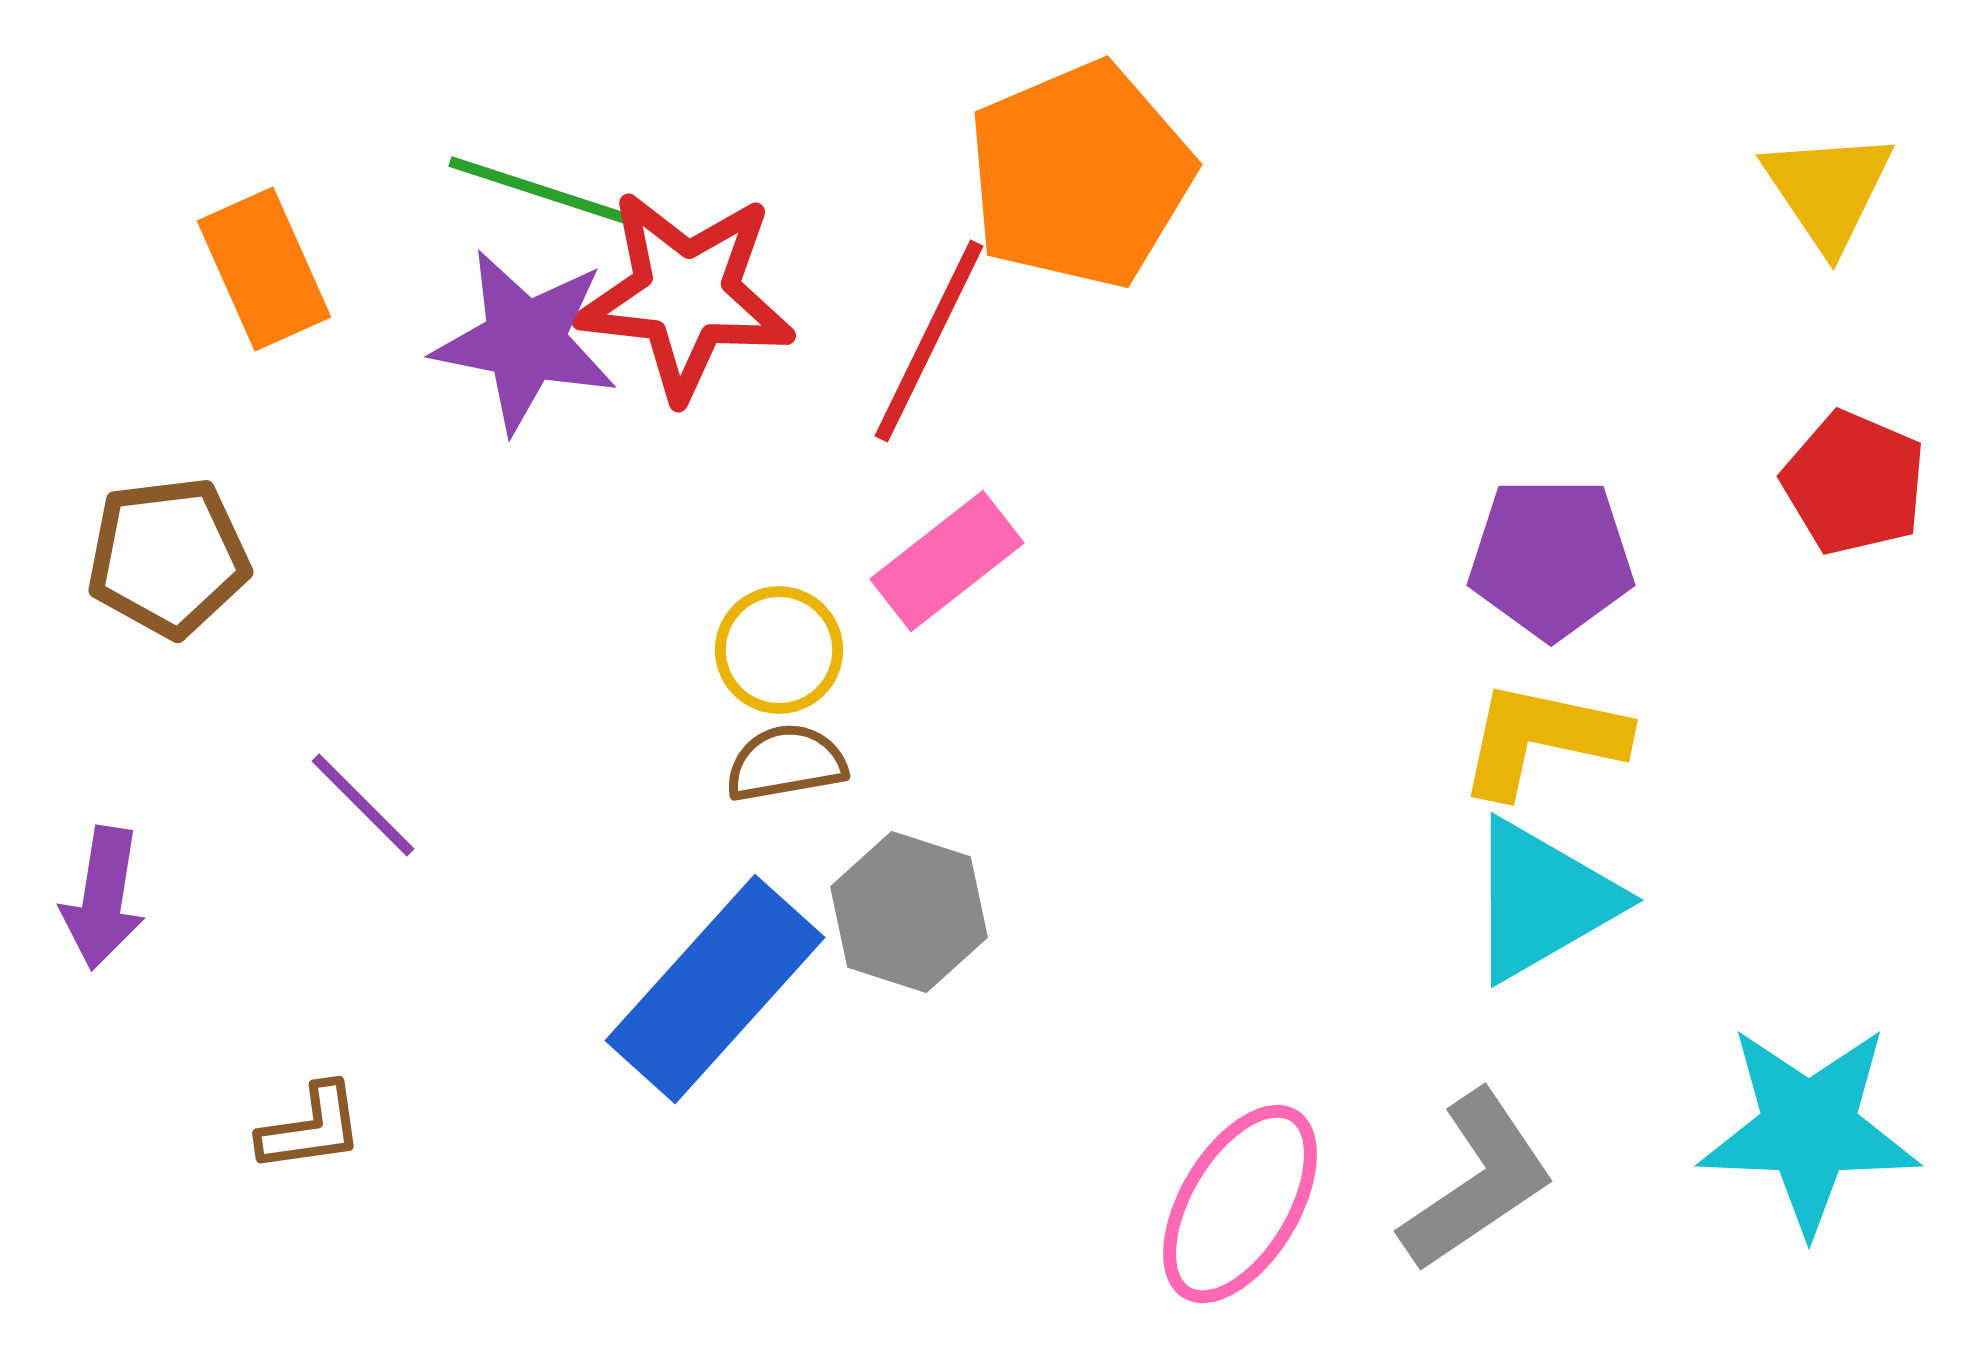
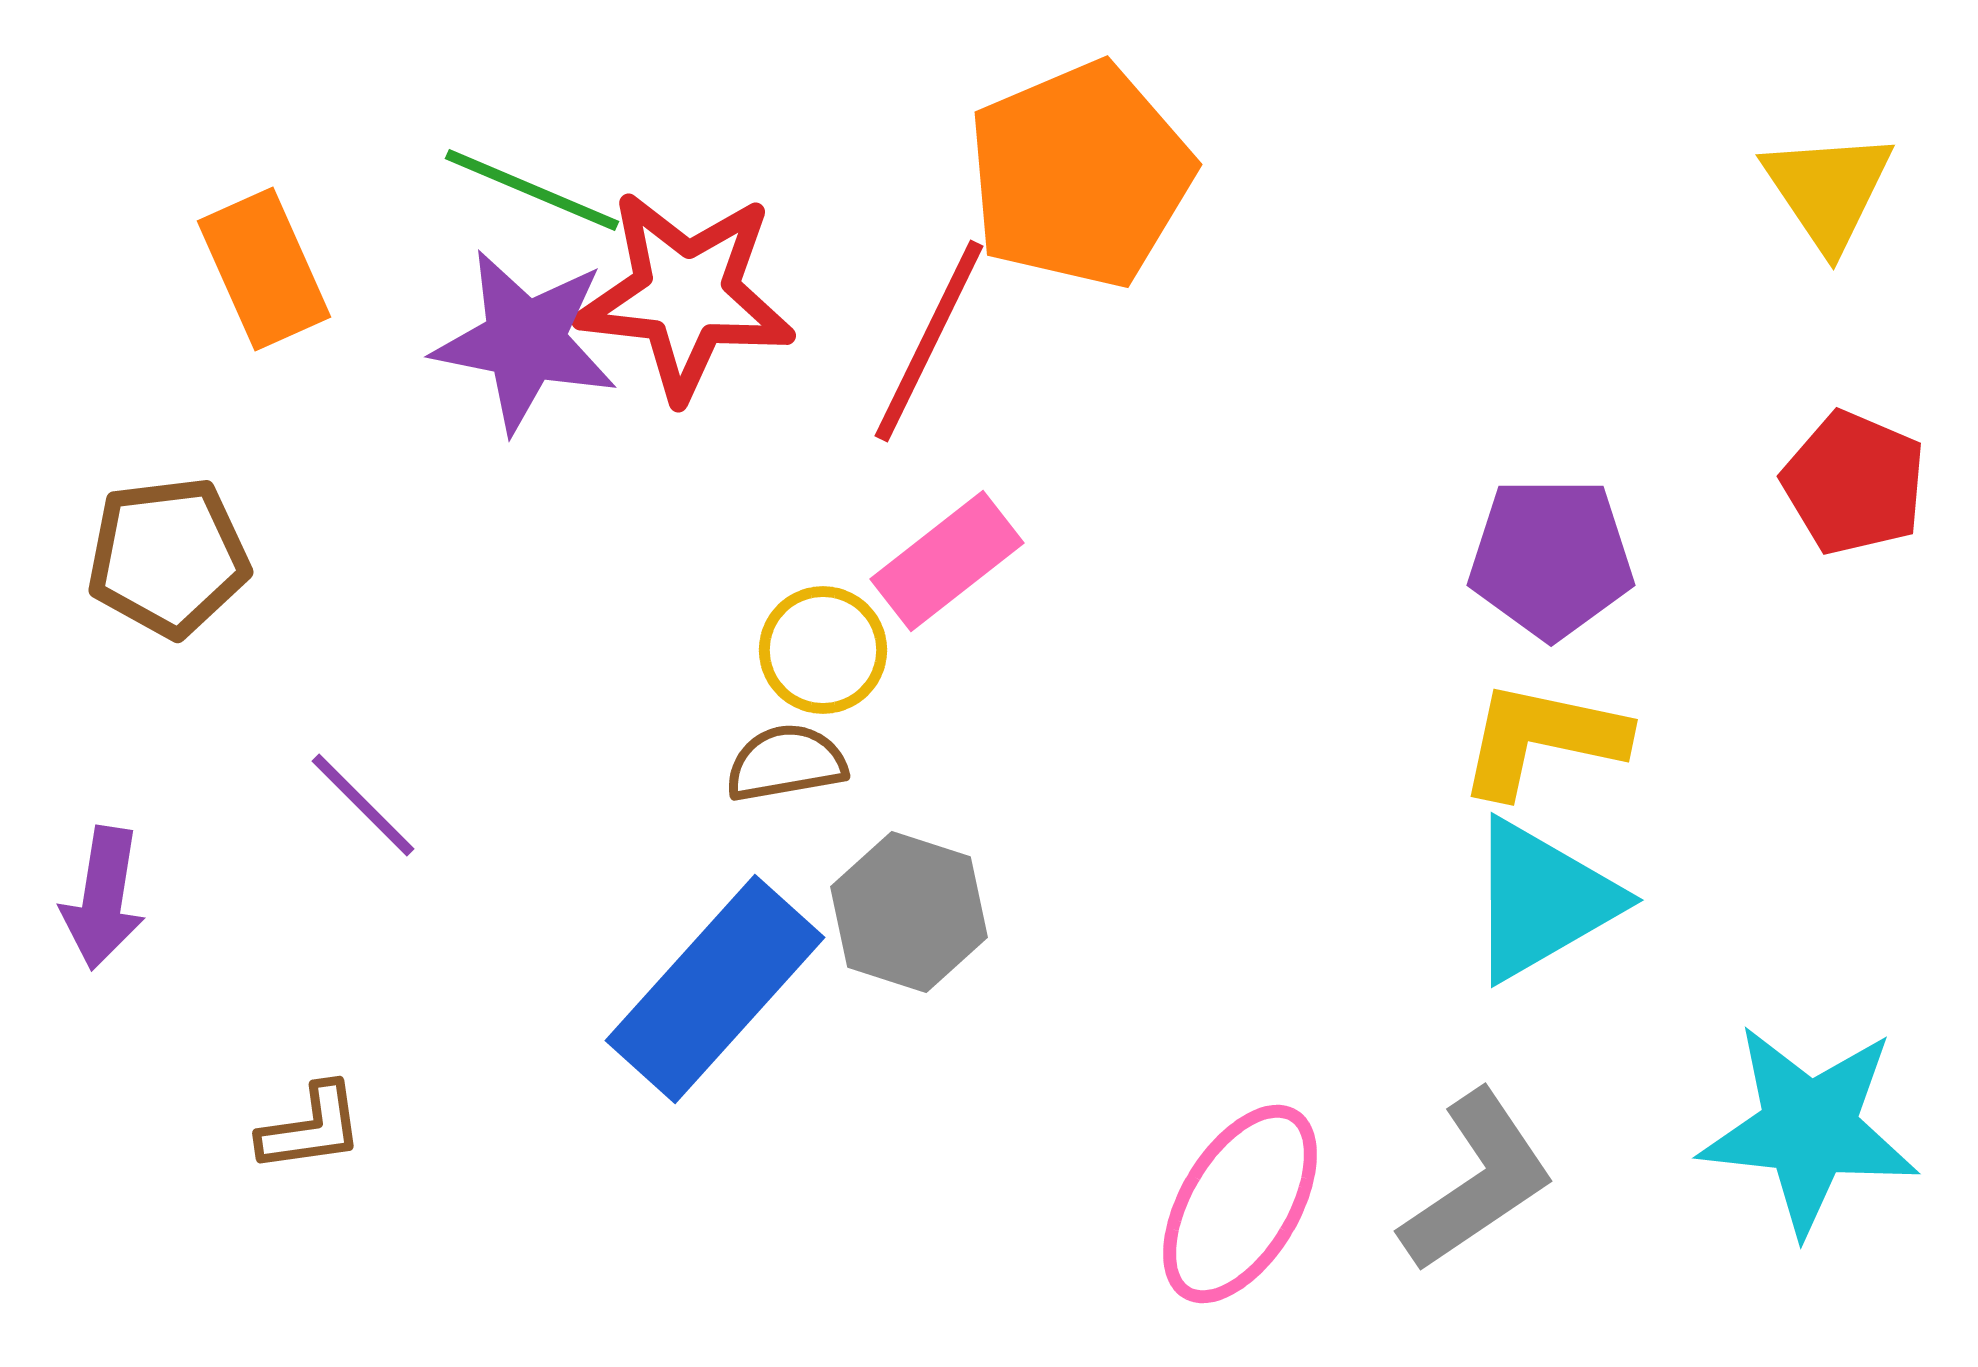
green line: moved 6 px left; rotated 5 degrees clockwise
yellow circle: moved 44 px right
cyan star: rotated 4 degrees clockwise
